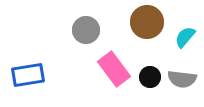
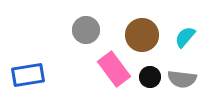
brown circle: moved 5 px left, 13 px down
